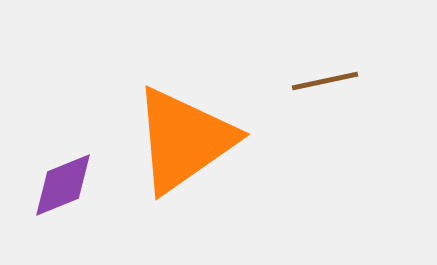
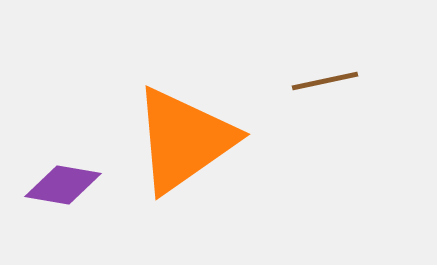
purple diamond: rotated 32 degrees clockwise
